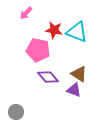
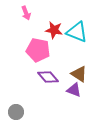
pink arrow: rotated 64 degrees counterclockwise
